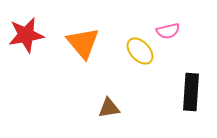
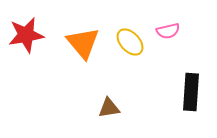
yellow ellipse: moved 10 px left, 9 px up
